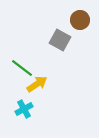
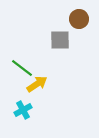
brown circle: moved 1 px left, 1 px up
gray square: rotated 30 degrees counterclockwise
cyan cross: moved 1 px left, 1 px down
